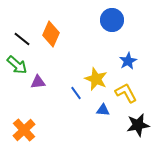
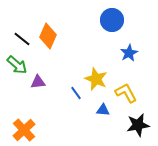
orange diamond: moved 3 px left, 2 px down
blue star: moved 1 px right, 8 px up
